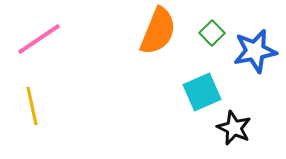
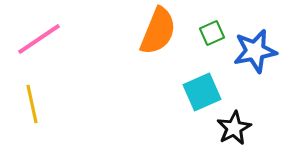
green square: rotated 20 degrees clockwise
yellow line: moved 2 px up
black star: rotated 20 degrees clockwise
